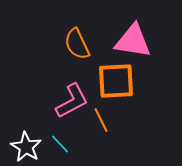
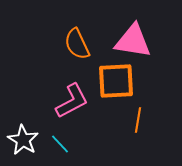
orange line: moved 37 px right; rotated 35 degrees clockwise
white star: moved 3 px left, 7 px up
